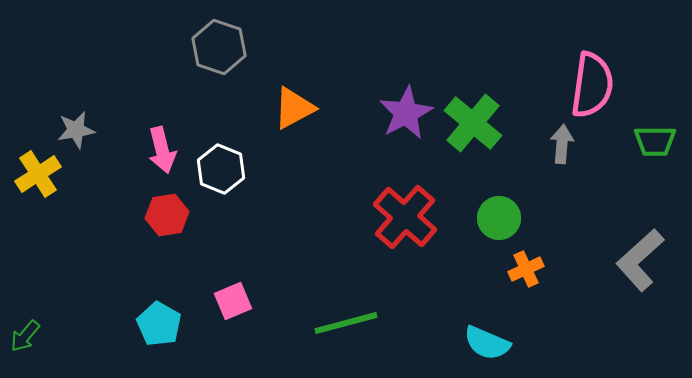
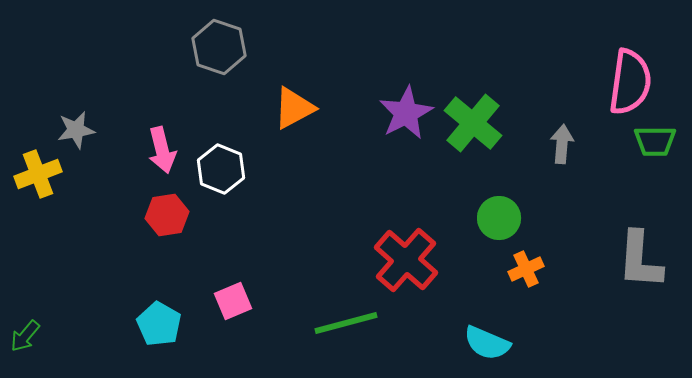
pink semicircle: moved 38 px right, 3 px up
yellow cross: rotated 12 degrees clockwise
red cross: moved 1 px right, 43 px down
gray L-shape: rotated 44 degrees counterclockwise
